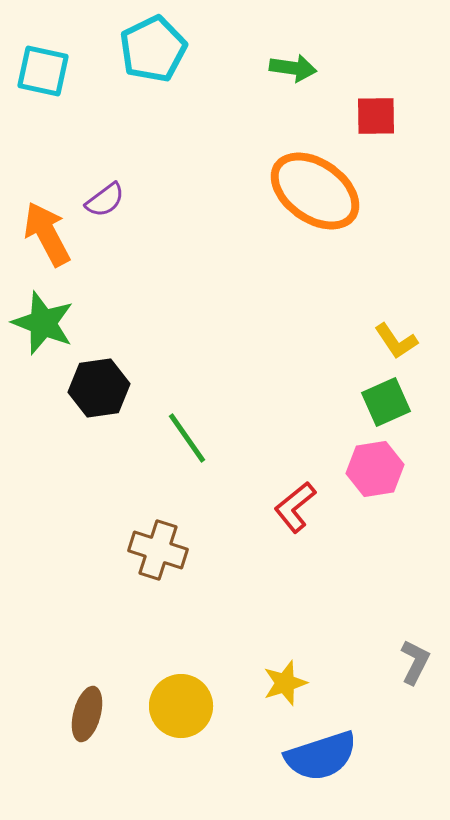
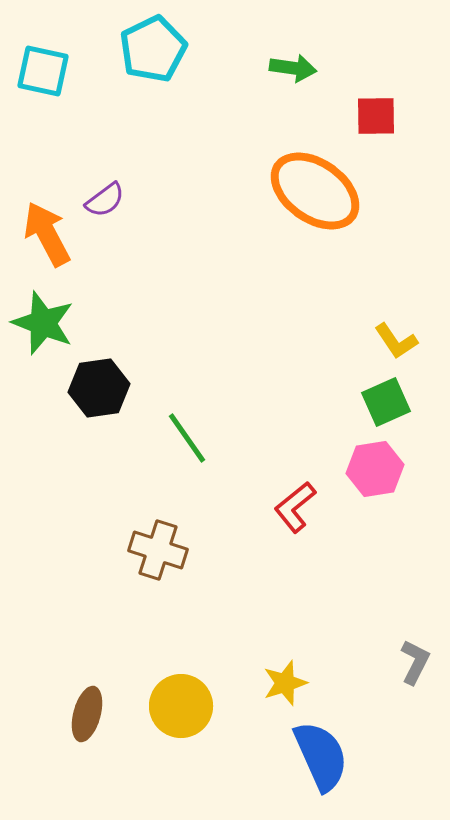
blue semicircle: rotated 96 degrees counterclockwise
